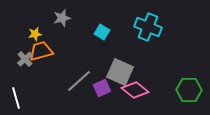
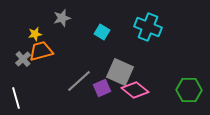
gray cross: moved 2 px left
